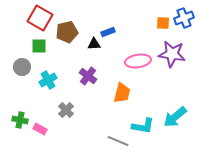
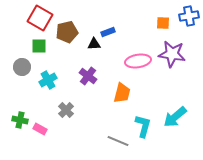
blue cross: moved 5 px right, 2 px up; rotated 12 degrees clockwise
cyan L-shape: rotated 85 degrees counterclockwise
